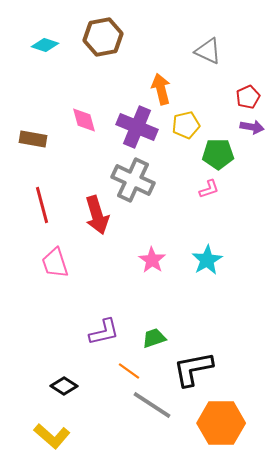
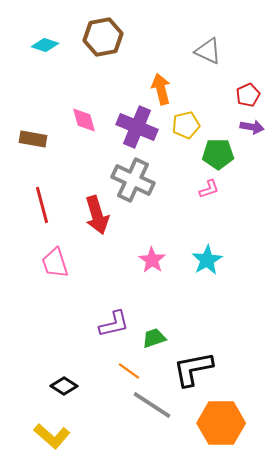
red pentagon: moved 2 px up
purple L-shape: moved 10 px right, 8 px up
